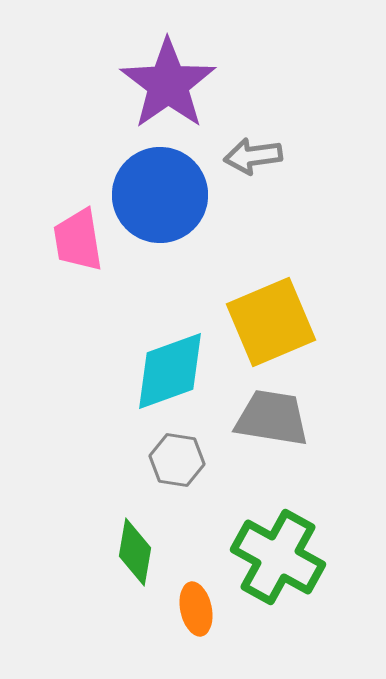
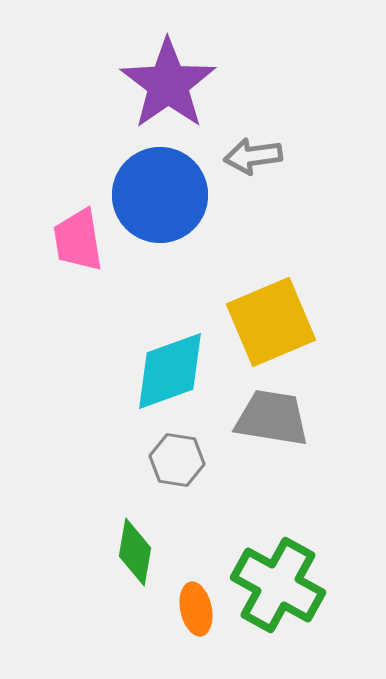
green cross: moved 28 px down
